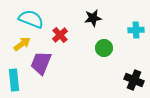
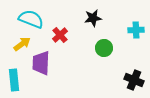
purple trapezoid: rotated 20 degrees counterclockwise
